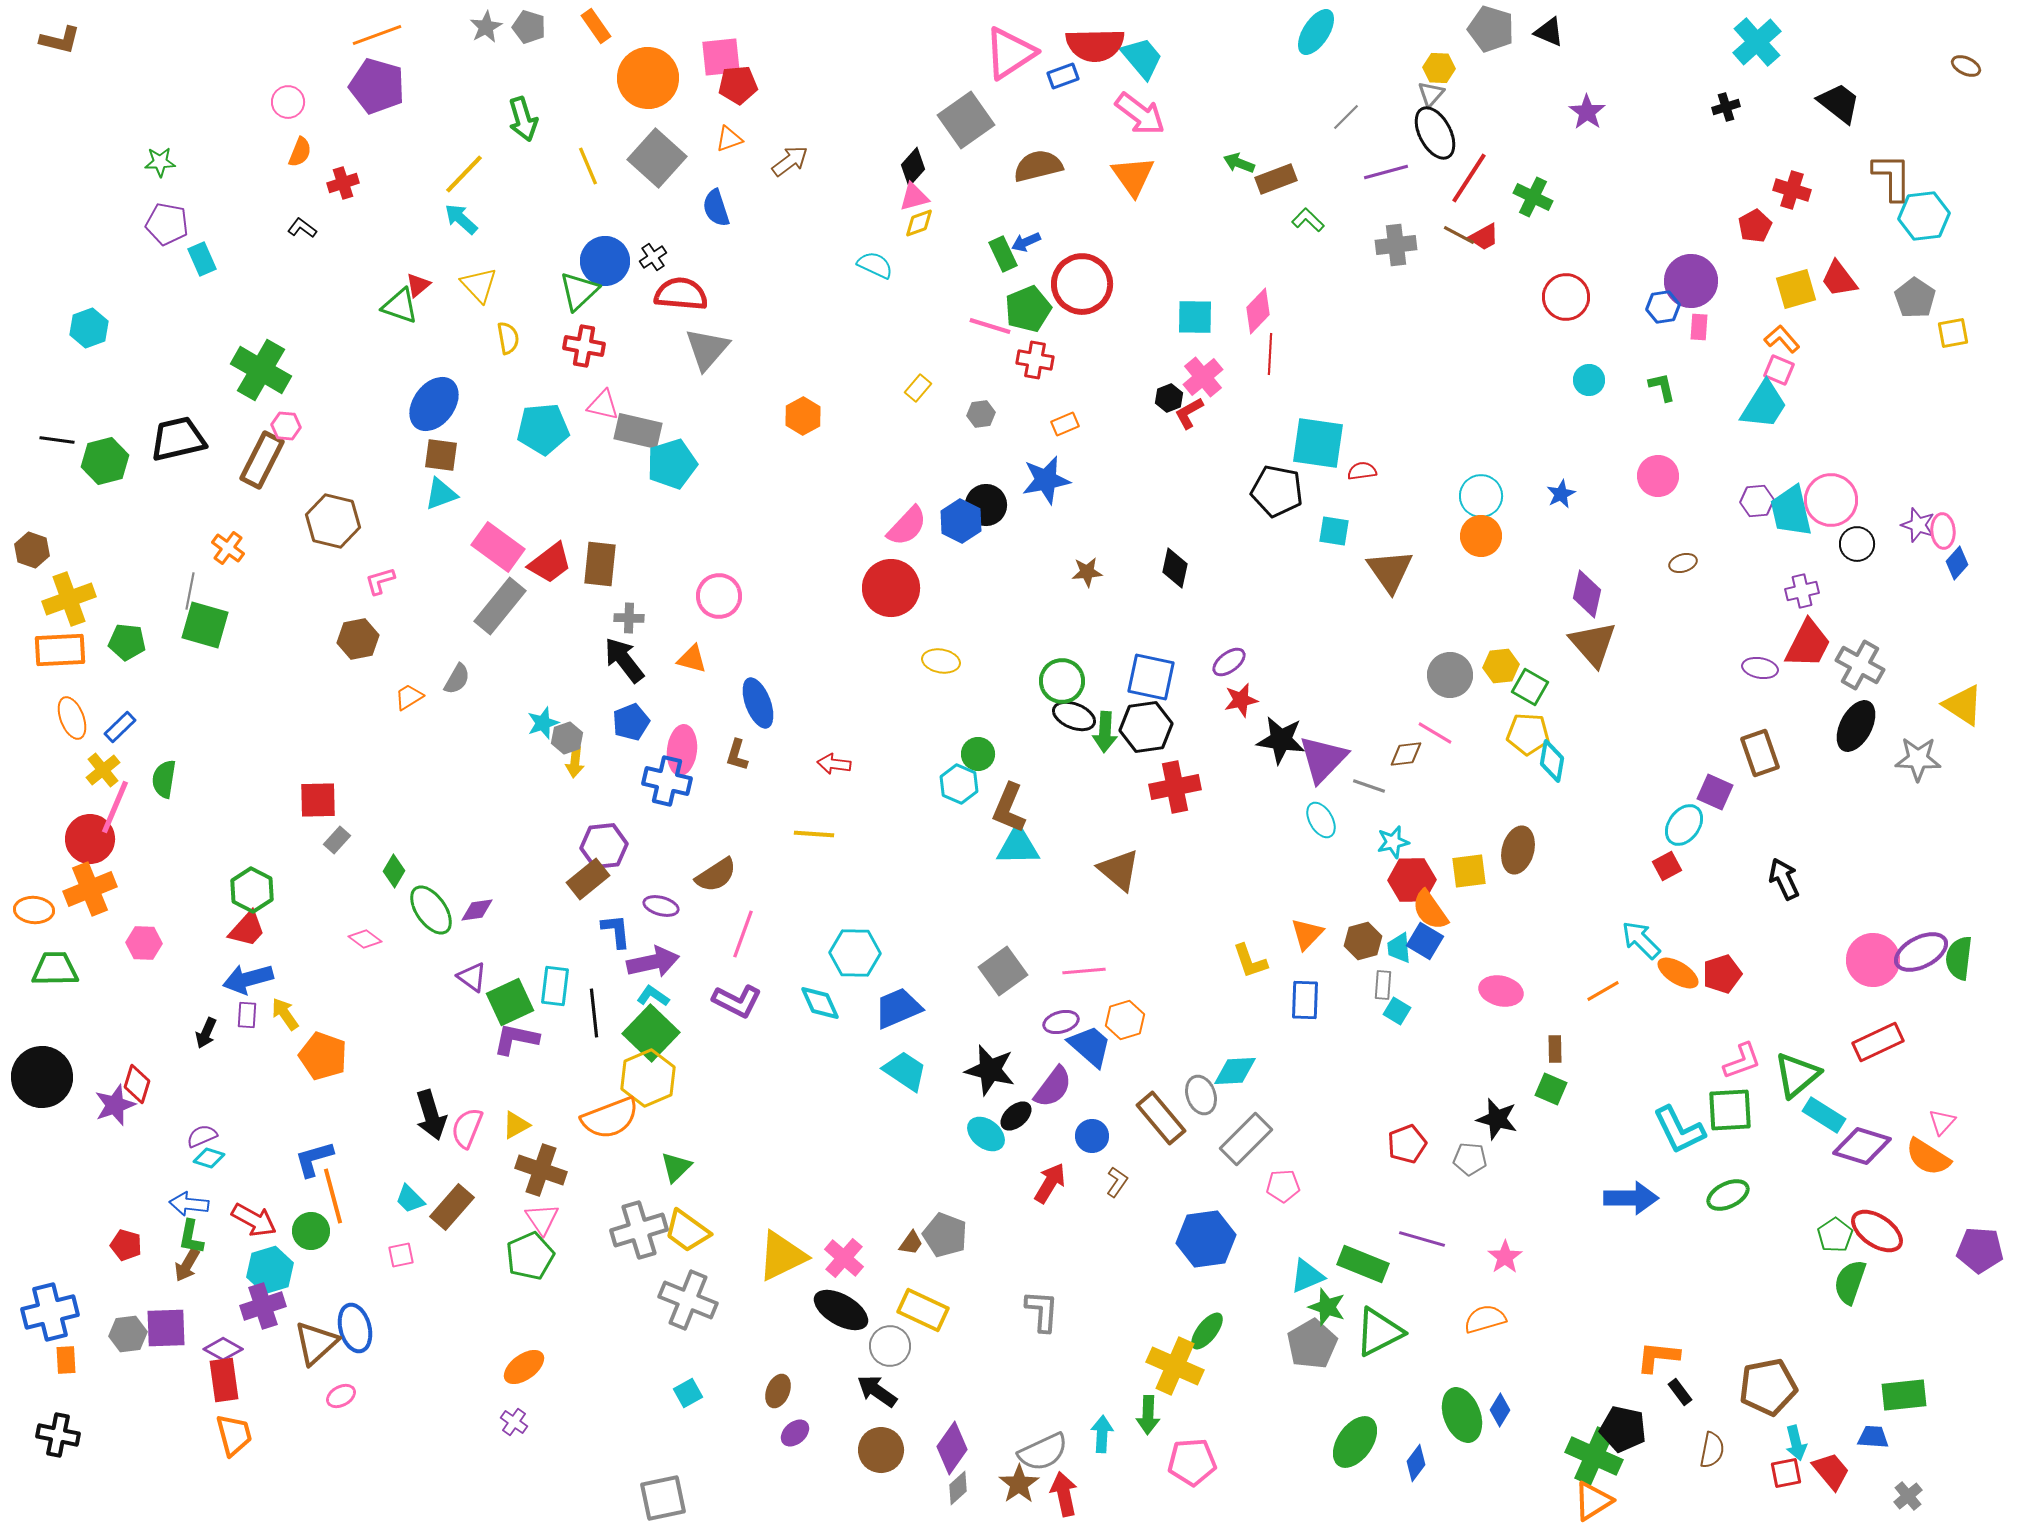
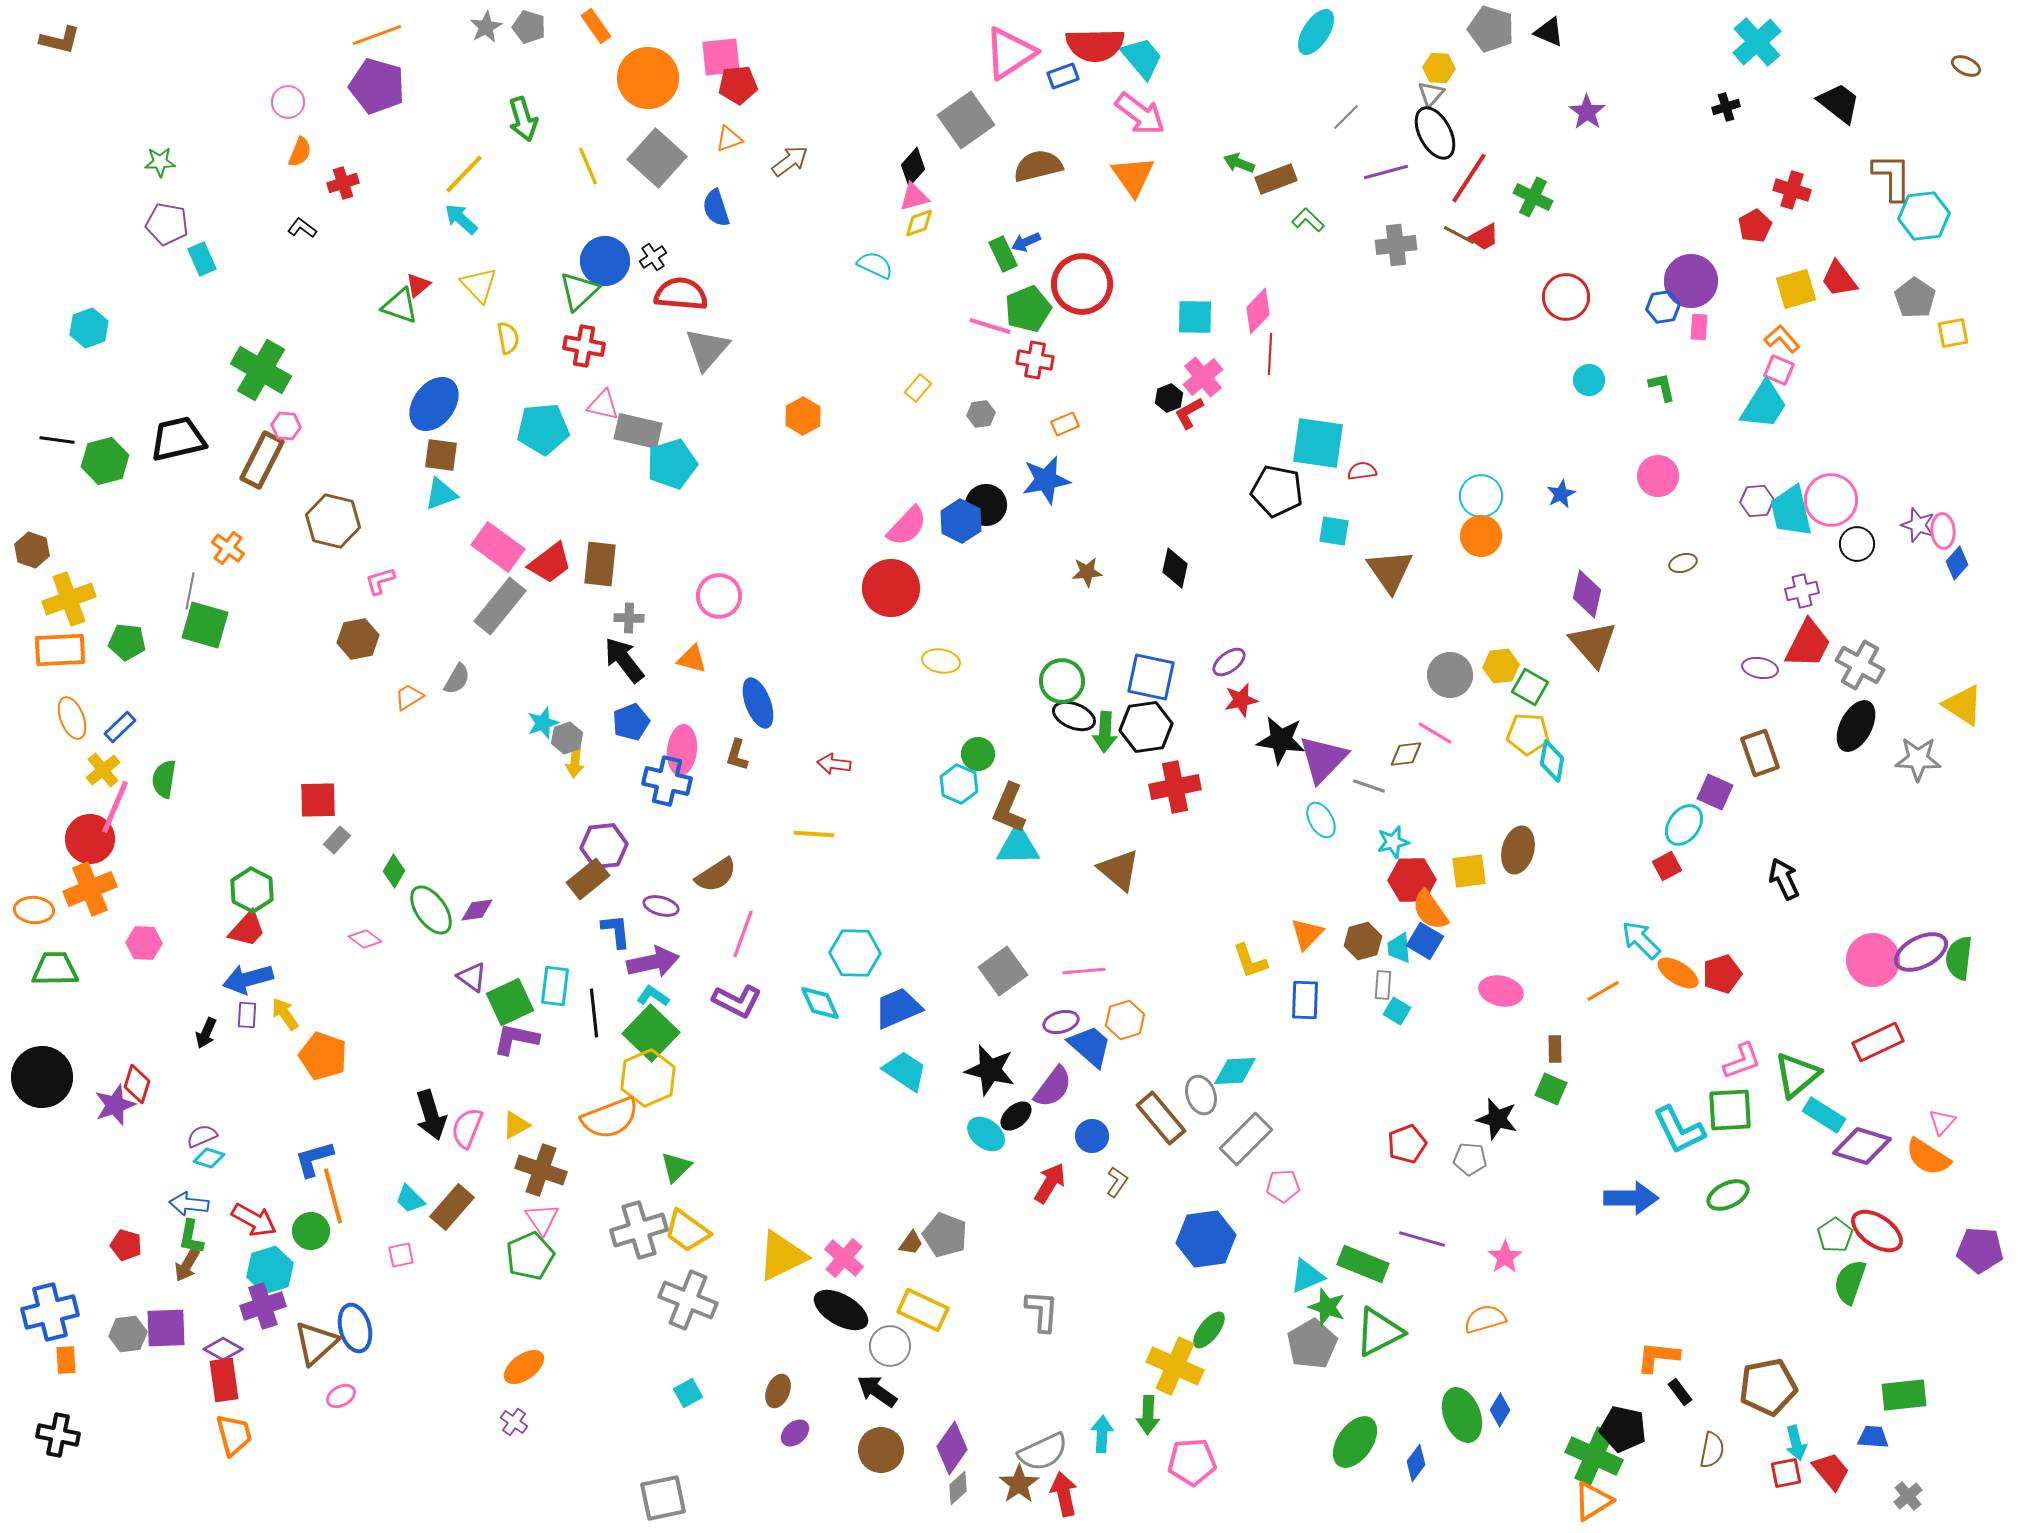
green ellipse at (1207, 1331): moved 2 px right, 1 px up
